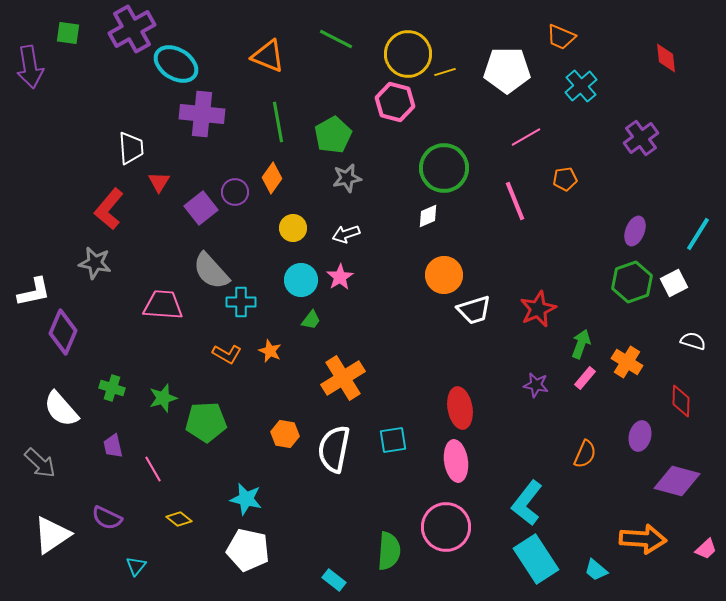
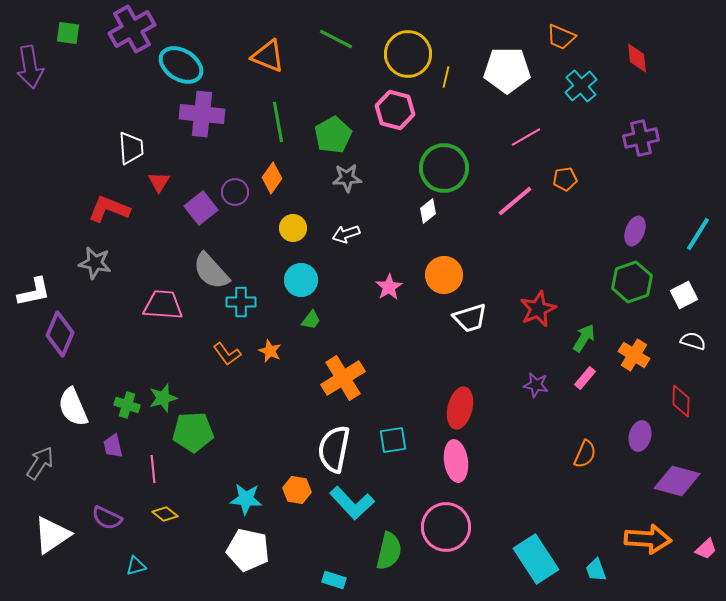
red diamond at (666, 58): moved 29 px left
cyan ellipse at (176, 64): moved 5 px right, 1 px down
yellow line at (445, 72): moved 1 px right, 5 px down; rotated 60 degrees counterclockwise
pink hexagon at (395, 102): moved 8 px down
purple cross at (641, 138): rotated 24 degrees clockwise
gray star at (347, 178): rotated 8 degrees clockwise
pink line at (515, 201): rotated 72 degrees clockwise
red L-shape at (109, 209): rotated 72 degrees clockwise
white diamond at (428, 216): moved 5 px up; rotated 15 degrees counterclockwise
pink star at (340, 277): moved 49 px right, 10 px down
white square at (674, 283): moved 10 px right, 12 px down
white trapezoid at (474, 310): moved 4 px left, 8 px down
purple diamond at (63, 332): moved 3 px left, 2 px down
green arrow at (581, 344): moved 3 px right, 6 px up; rotated 12 degrees clockwise
orange L-shape at (227, 354): rotated 24 degrees clockwise
orange cross at (627, 362): moved 7 px right, 7 px up
green cross at (112, 388): moved 15 px right, 17 px down
red ellipse at (460, 408): rotated 24 degrees clockwise
white semicircle at (61, 409): moved 12 px right, 2 px up; rotated 18 degrees clockwise
green pentagon at (206, 422): moved 13 px left, 10 px down
orange hexagon at (285, 434): moved 12 px right, 56 px down
gray arrow at (40, 463): rotated 100 degrees counterclockwise
pink line at (153, 469): rotated 24 degrees clockwise
cyan star at (246, 499): rotated 8 degrees counterclockwise
cyan L-shape at (527, 503): moved 175 px left; rotated 81 degrees counterclockwise
yellow diamond at (179, 519): moved 14 px left, 5 px up
orange arrow at (643, 539): moved 5 px right
green semicircle at (389, 551): rotated 9 degrees clockwise
cyan triangle at (136, 566): rotated 35 degrees clockwise
cyan trapezoid at (596, 570): rotated 30 degrees clockwise
cyan rectangle at (334, 580): rotated 20 degrees counterclockwise
